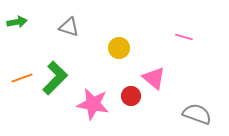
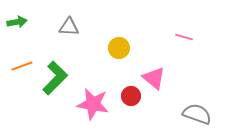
gray triangle: rotated 15 degrees counterclockwise
orange line: moved 12 px up
